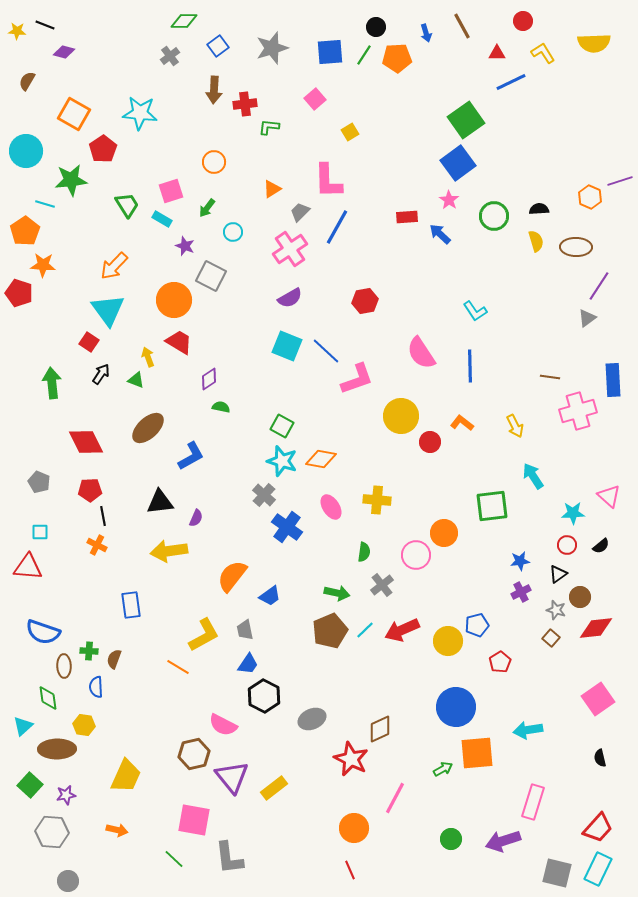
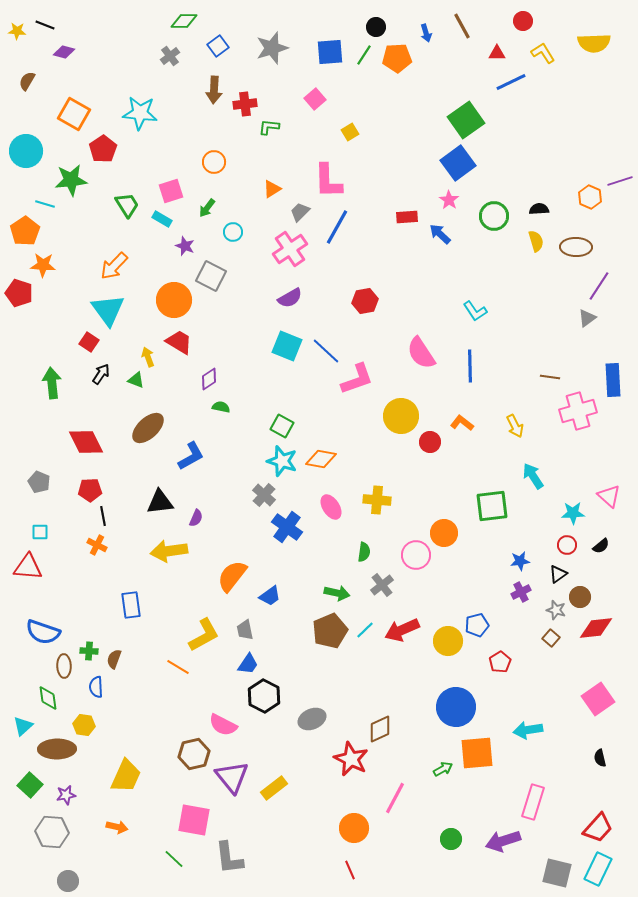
orange arrow at (117, 830): moved 3 px up
